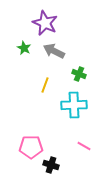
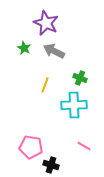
purple star: moved 1 px right
green cross: moved 1 px right, 4 px down
pink pentagon: rotated 10 degrees clockwise
